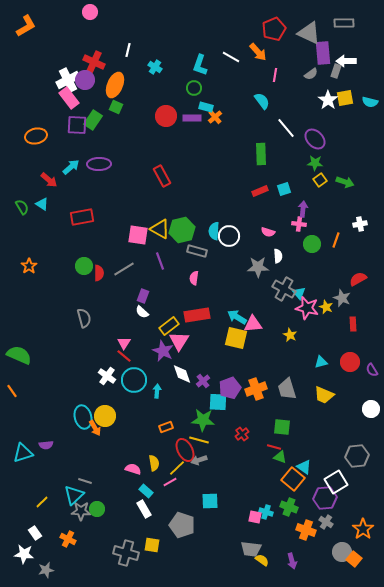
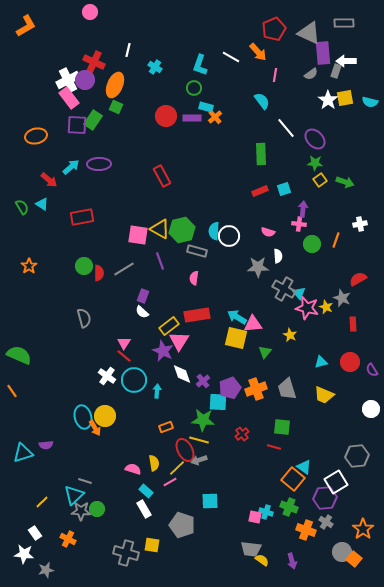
green triangle at (280, 457): moved 15 px left, 105 px up; rotated 48 degrees clockwise
